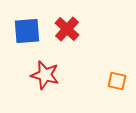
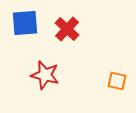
blue square: moved 2 px left, 8 px up
